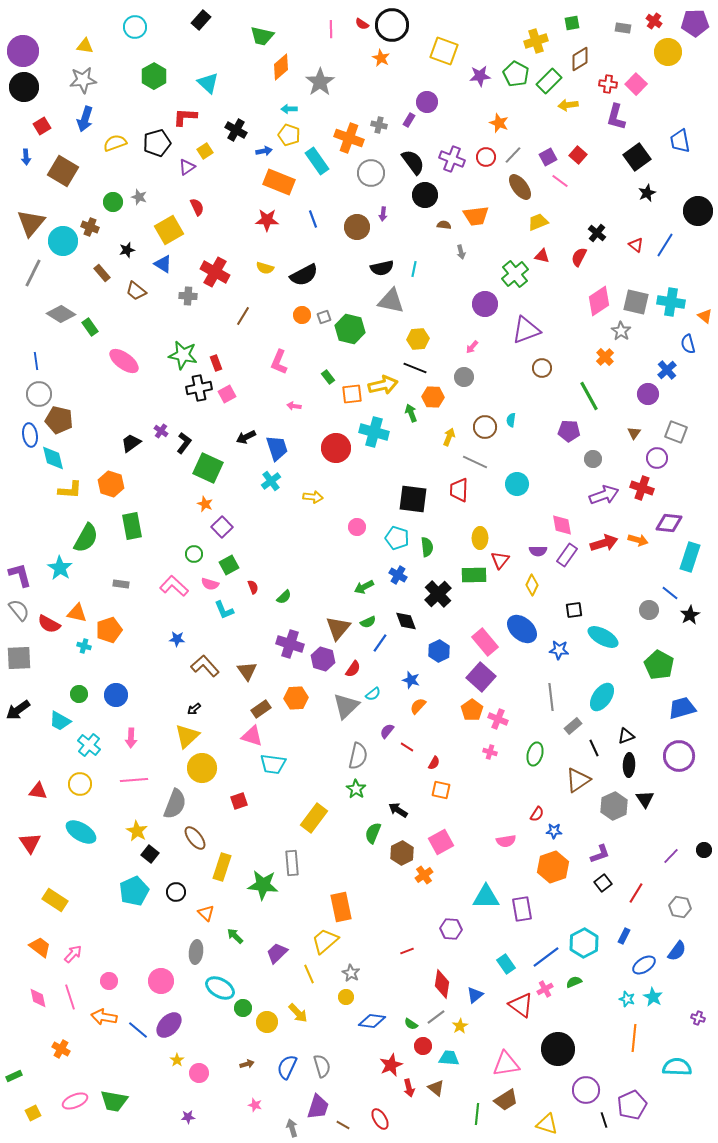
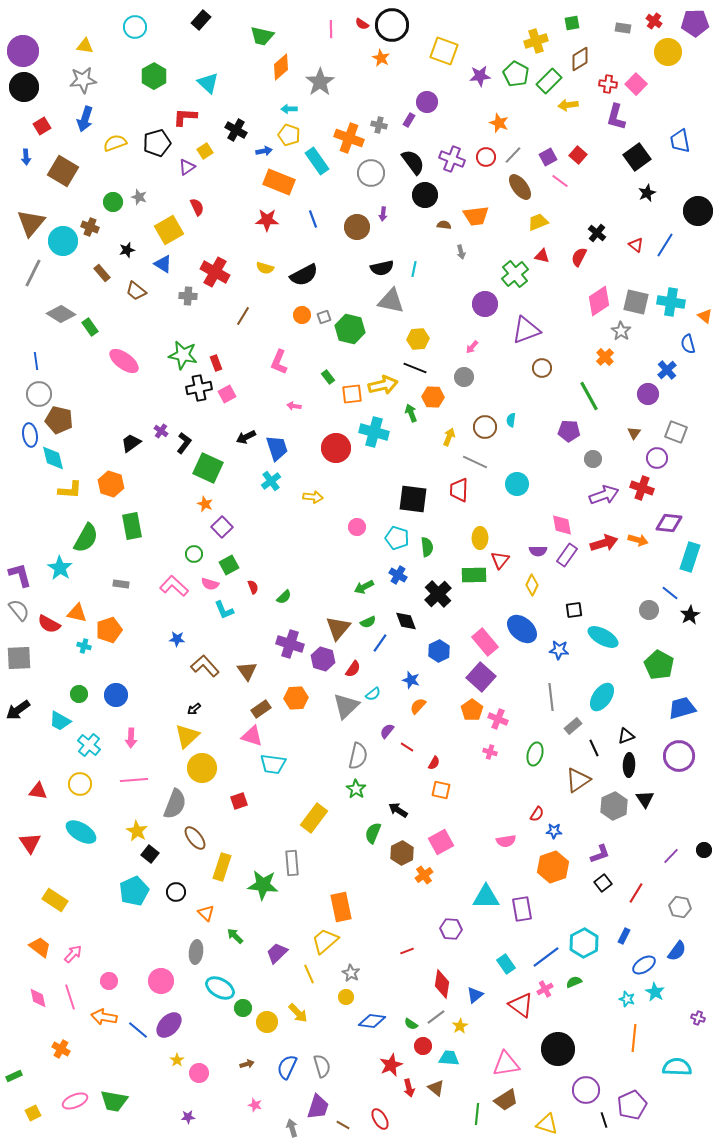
cyan star at (653, 997): moved 2 px right, 5 px up
